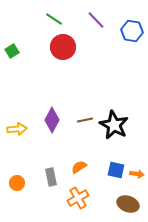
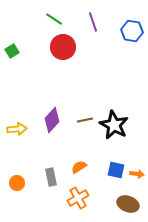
purple line: moved 3 px left, 2 px down; rotated 24 degrees clockwise
purple diamond: rotated 15 degrees clockwise
